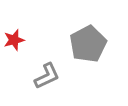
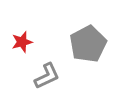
red star: moved 8 px right, 2 px down
